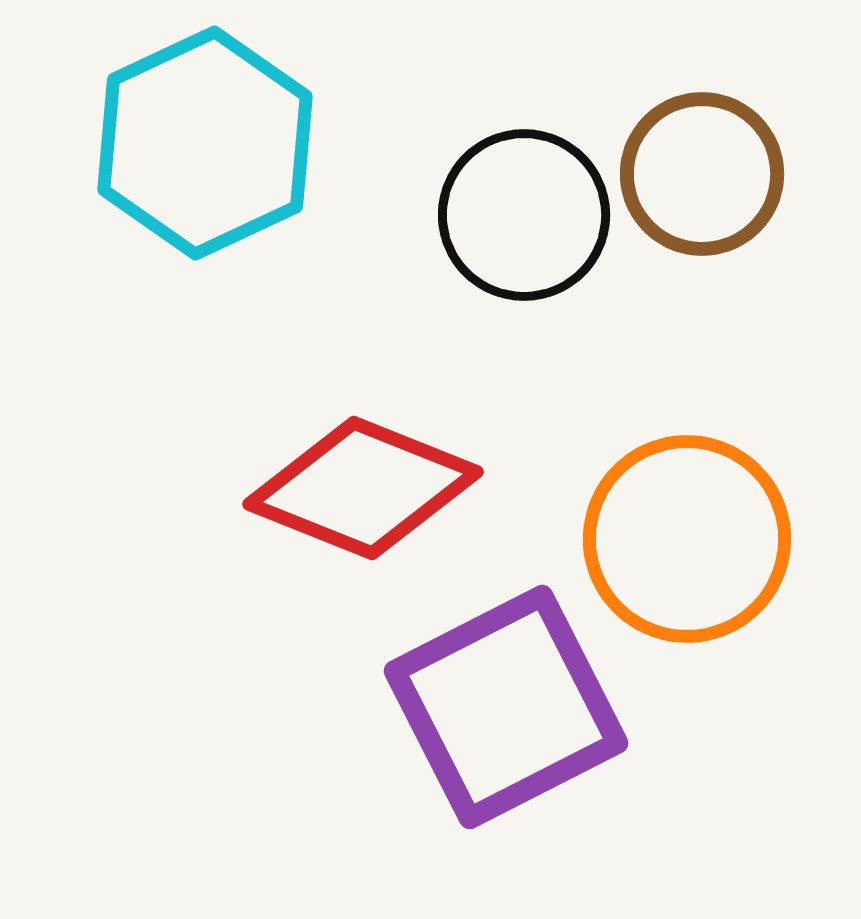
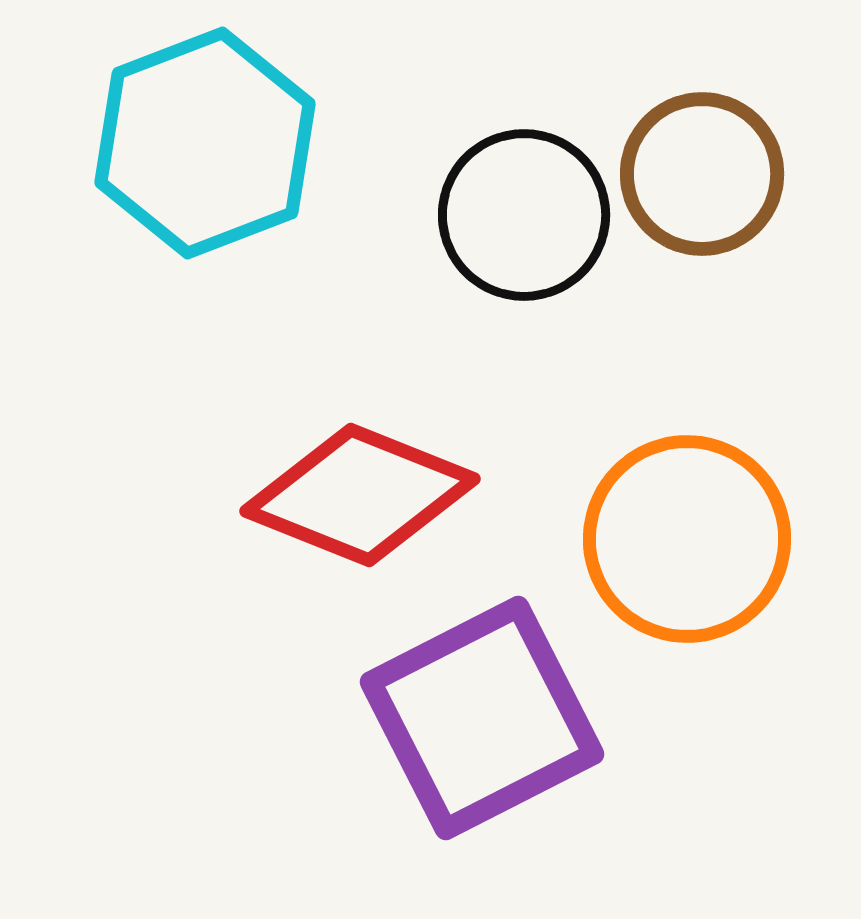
cyan hexagon: rotated 4 degrees clockwise
red diamond: moved 3 px left, 7 px down
purple square: moved 24 px left, 11 px down
